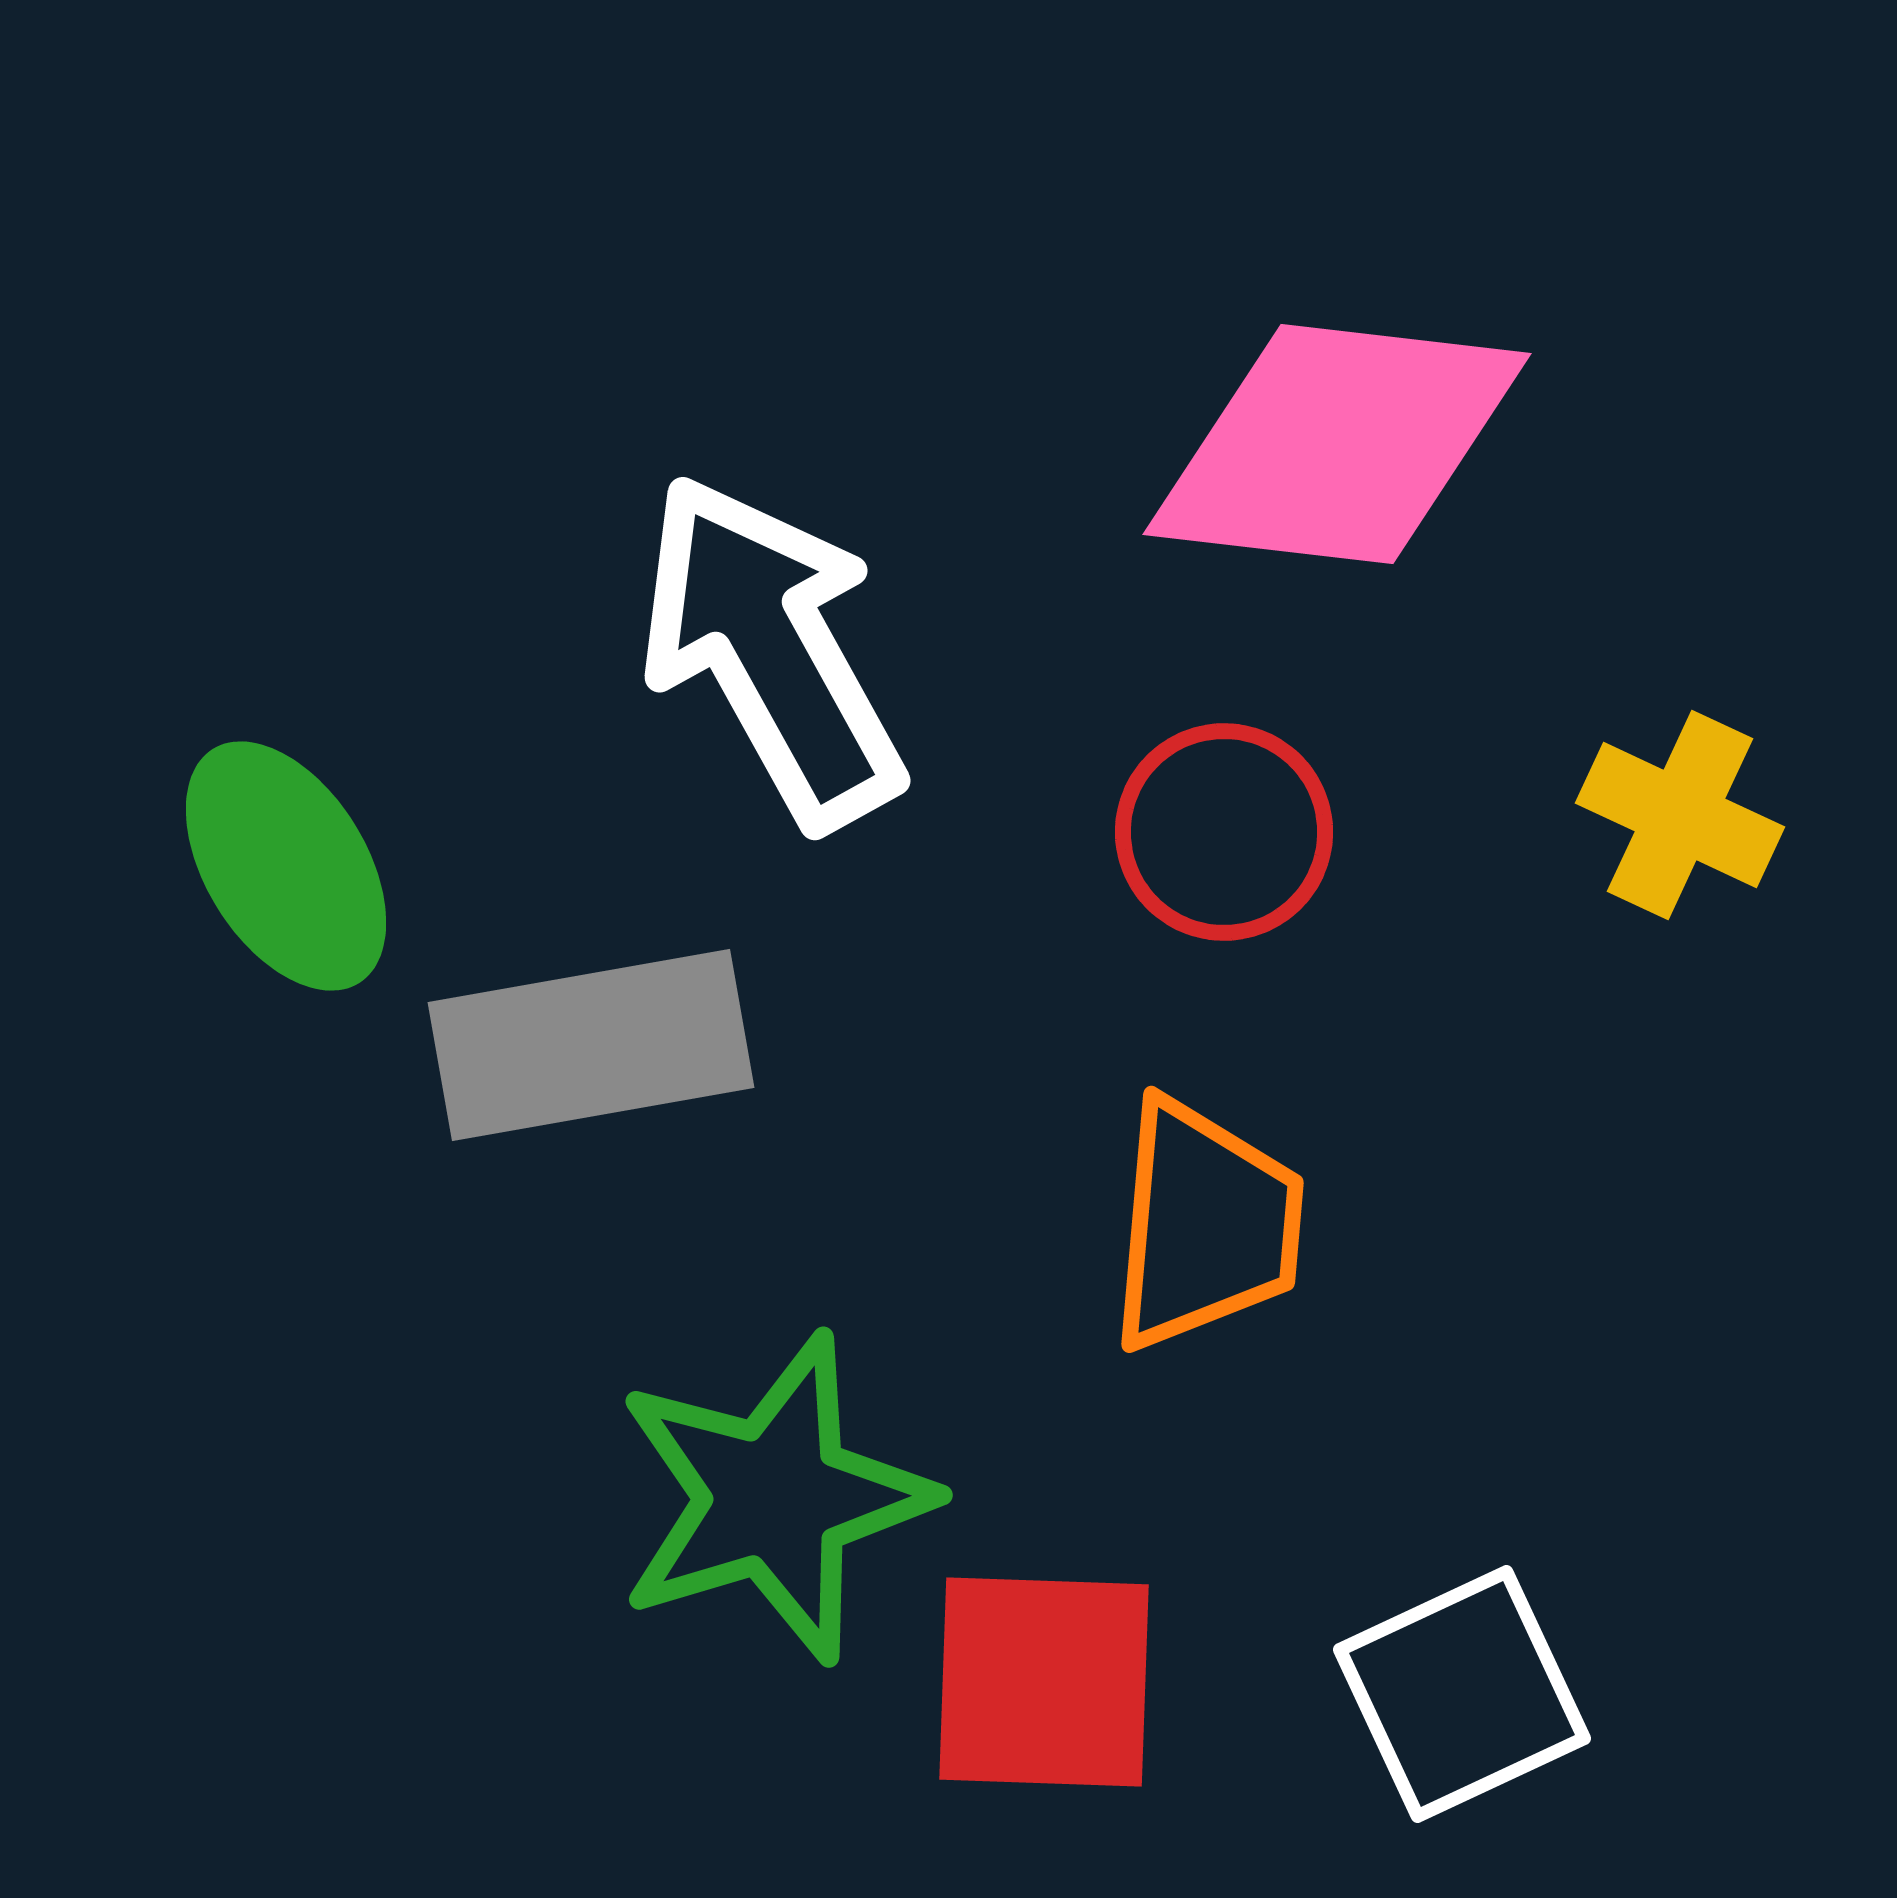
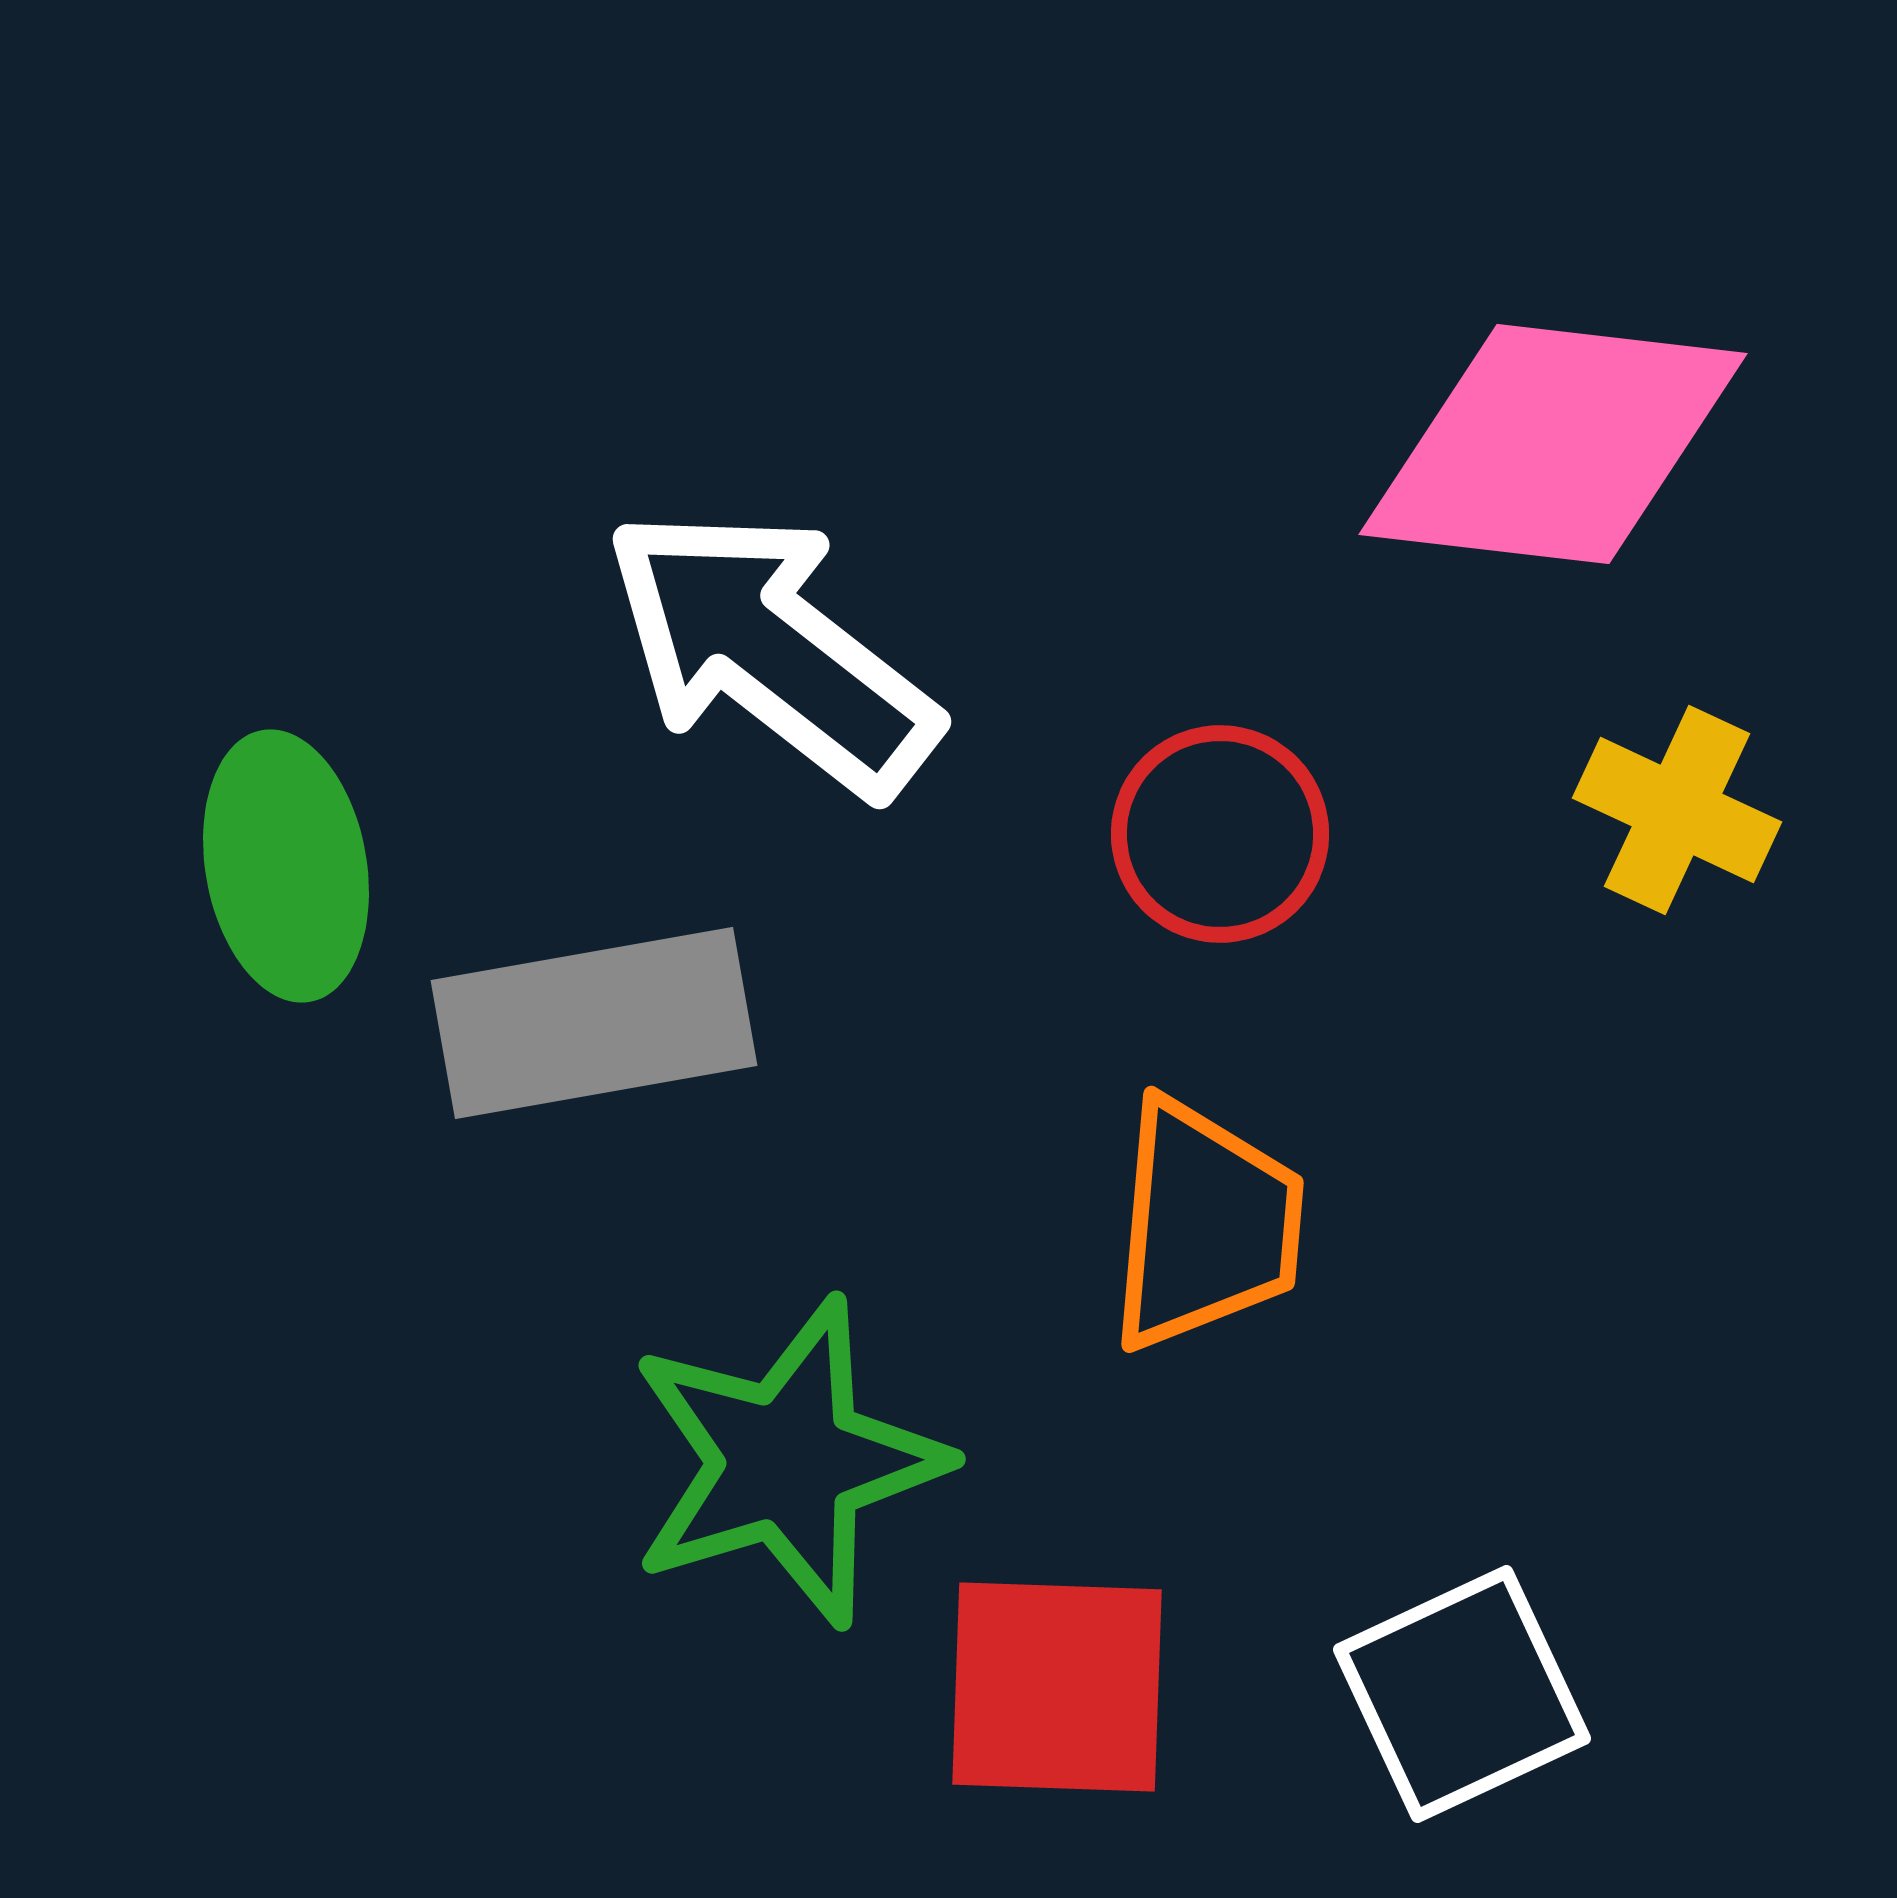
pink diamond: moved 216 px right
white arrow: rotated 23 degrees counterclockwise
yellow cross: moved 3 px left, 5 px up
red circle: moved 4 px left, 2 px down
green ellipse: rotated 22 degrees clockwise
gray rectangle: moved 3 px right, 22 px up
green star: moved 13 px right, 36 px up
red square: moved 13 px right, 5 px down
